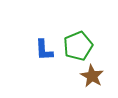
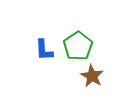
green pentagon: rotated 12 degrees counterclockwise
